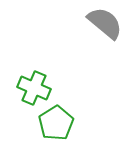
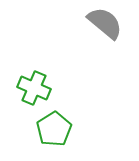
green pentagon: moved 2 px left, 6 px down
